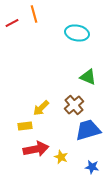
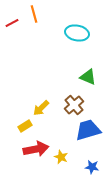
yellow rectangle: rotated 24 degrees counterclockwise
